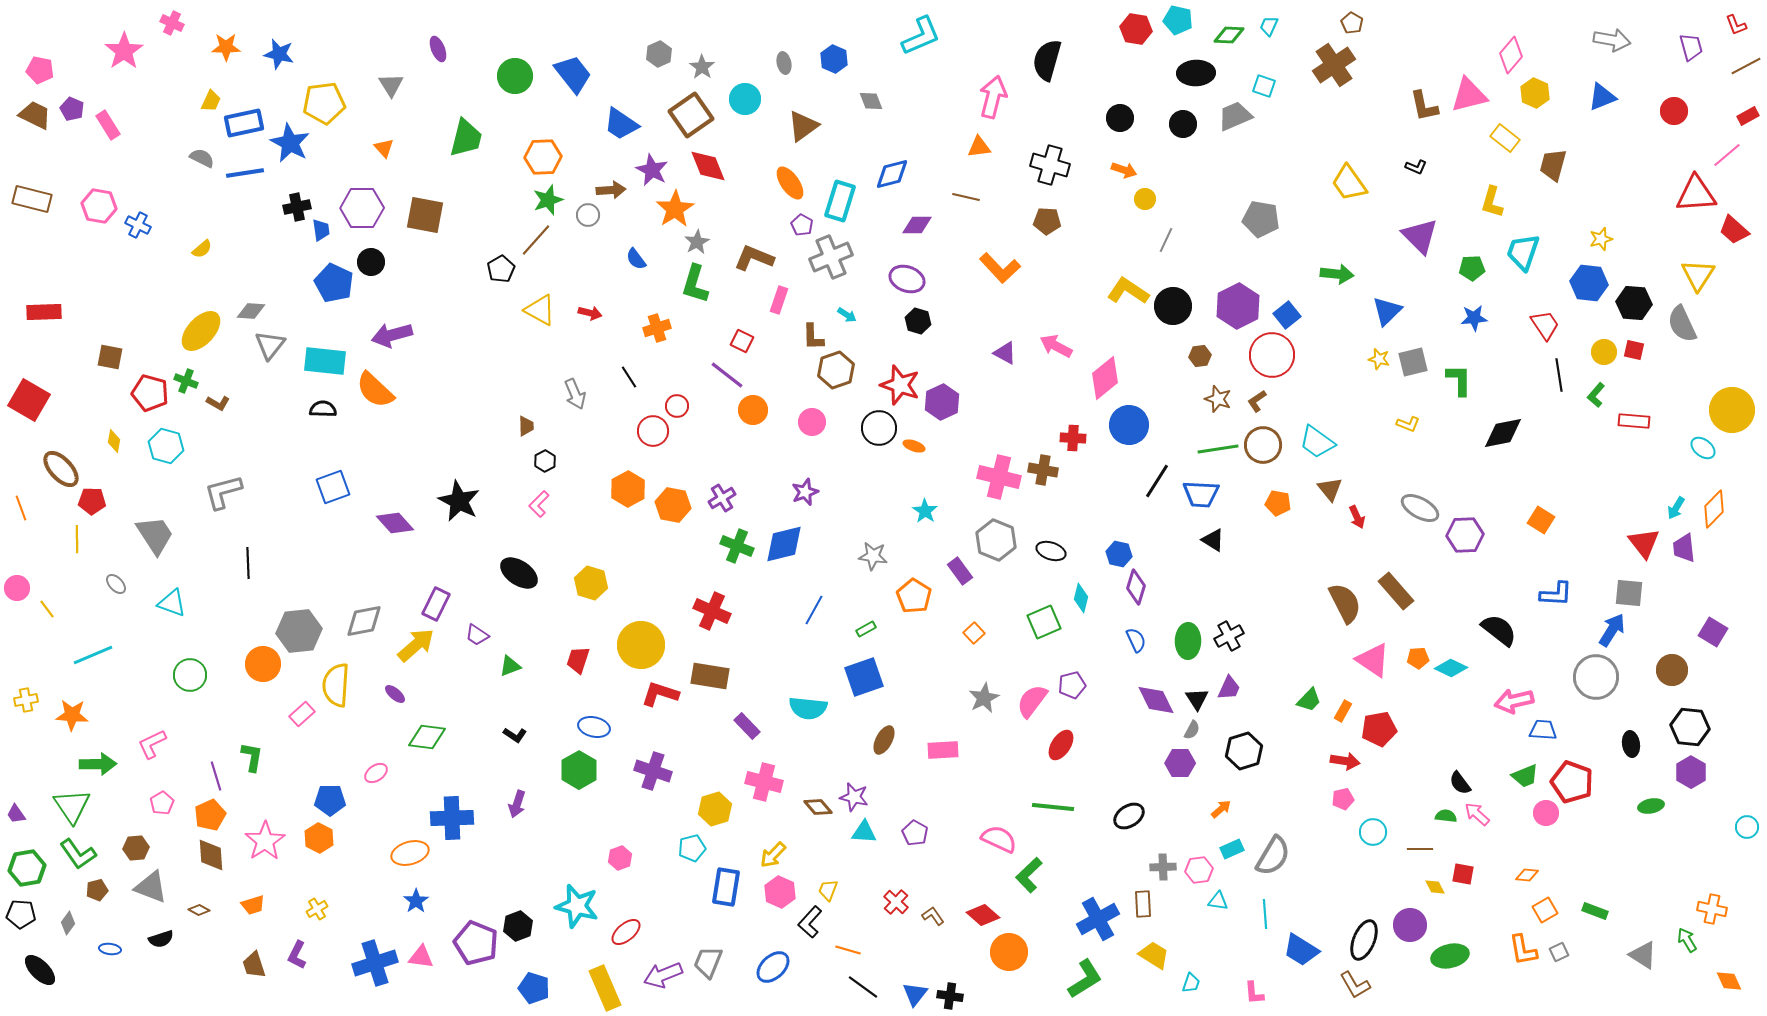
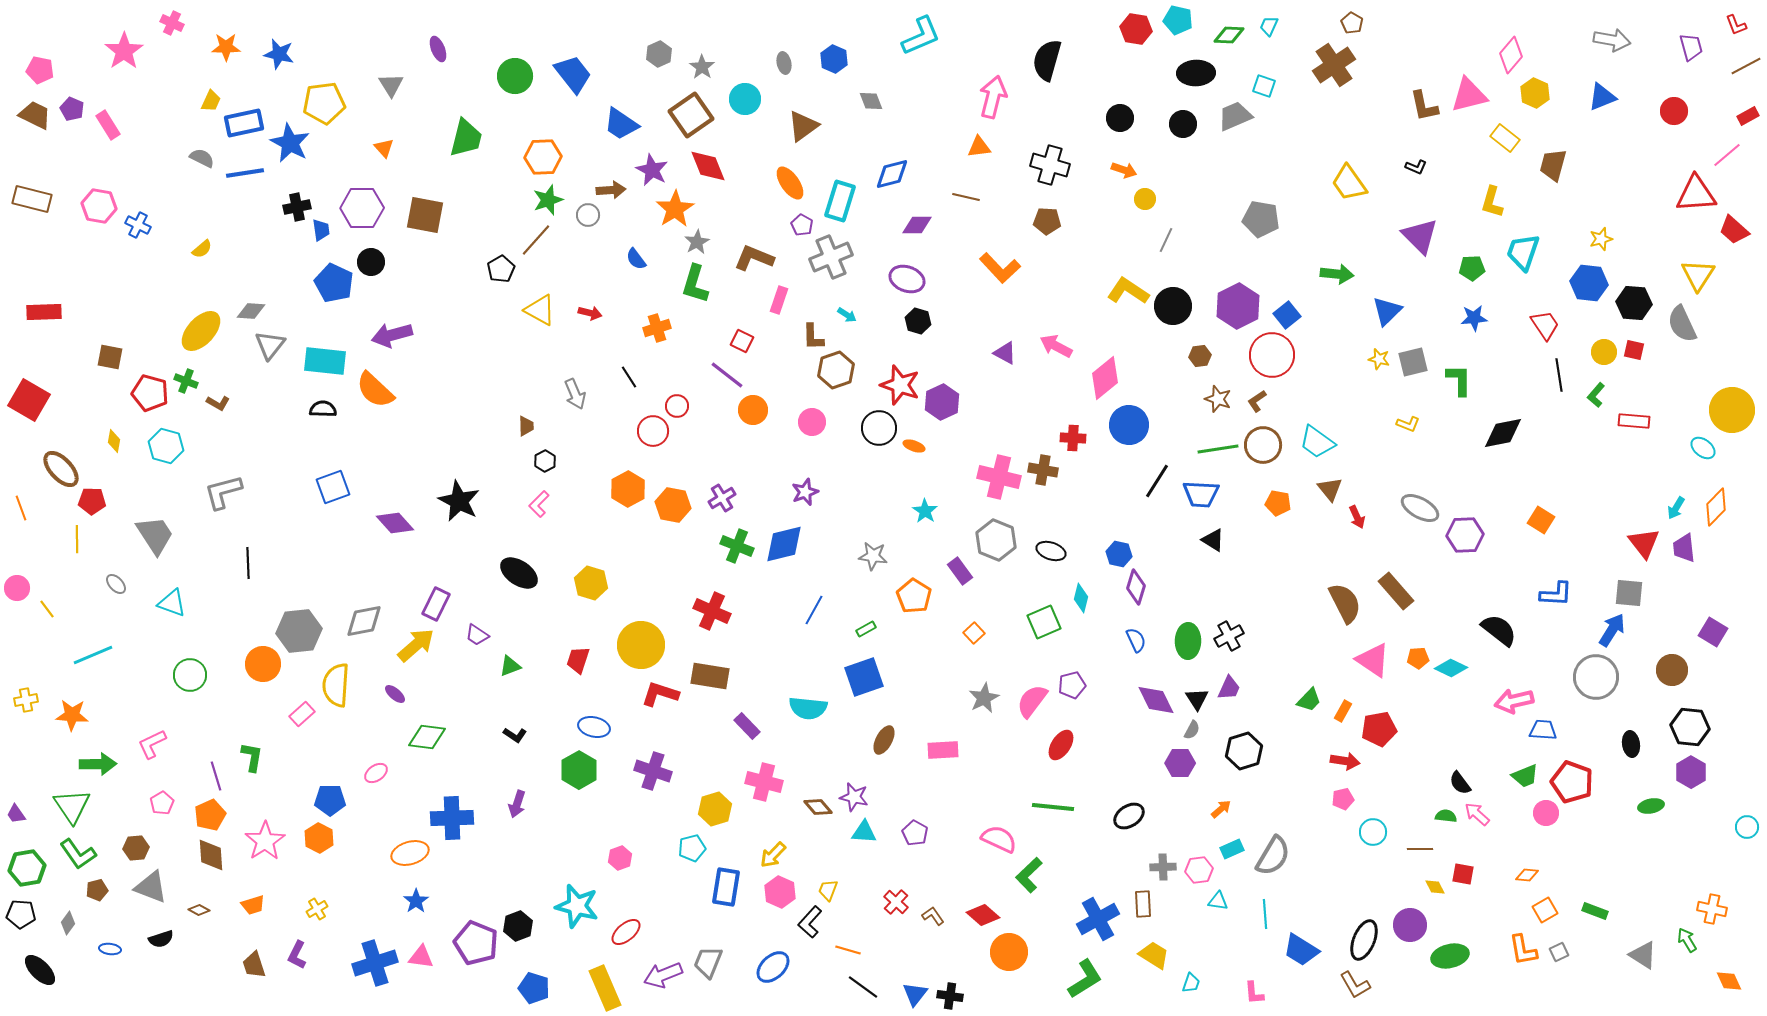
orange diamond at (1714, 509): moved 2 px right, 2 px up
